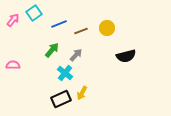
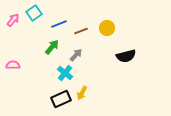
green arrow: moved 3 px up
